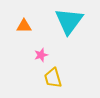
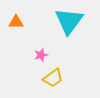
orange triangle: moved 8 px left, 4 px up
yellow trapezoid: rotated 110 degrees counterclockwise
